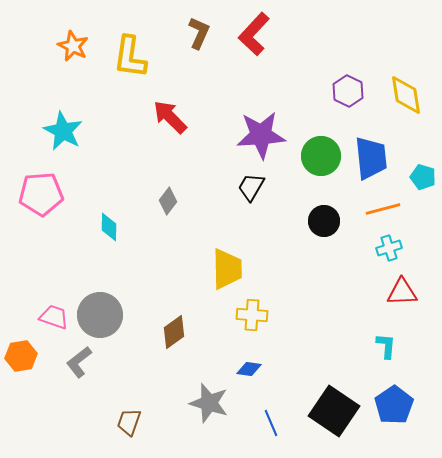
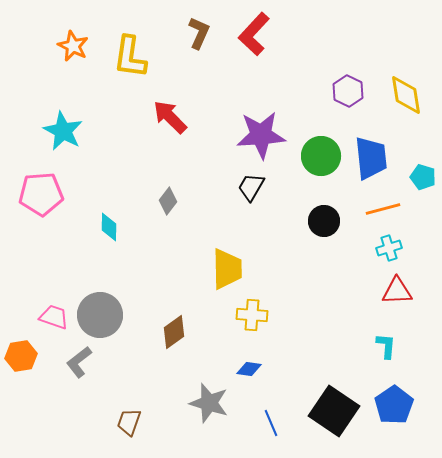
red triangle: moved 5 px left, 1 px up
